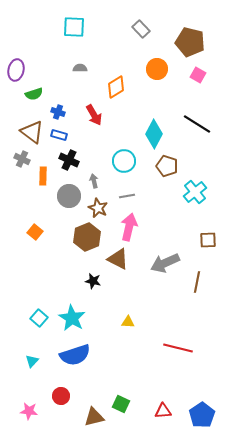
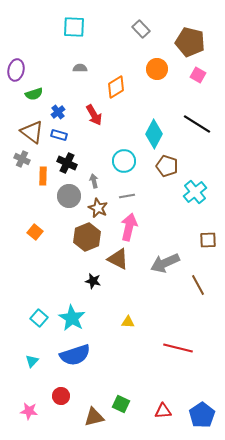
blue cross at (58, 112): rotated 32 degrees clockwise
black cross at (69, 160): moved 2 px left, 3 px down
brown line at (197, 282): moved 1 px right, 3 px down; rotated 40 degrees counterclockwise
